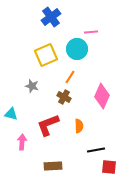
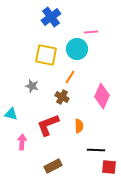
yellow square: rotated 35 degrees clockwise
brown cross: moved 2 px left
black line: rotated 12 degrees clockwise
brown rectangle: rotated 24 degrees counterclockwise
